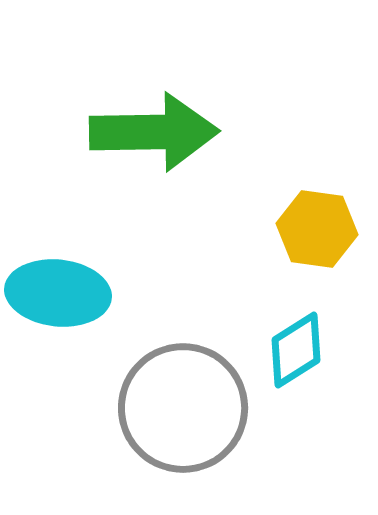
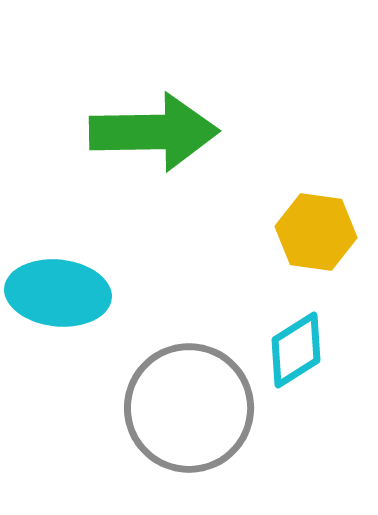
yellow hexagon: moved 1 px left, 3 px down
gray circle: moved 6 px right
